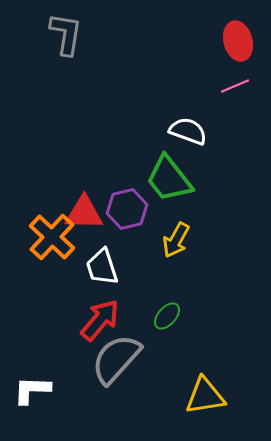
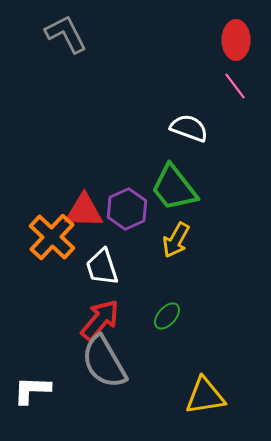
gray L-shape: rotated 36 degrees counterclockwise
red ellipse: moved 2 px left, 1 px up; rotated 15 degrees clockwise
pink line: rotated 76 degrees clockwise
white semicircle: moved 1 px right, 3 px up
green trapezoid: moved 5 px right, 9 px down
purple hexagon: rotated 12 degrees counterclockwise
red triangle: moved 2 px up
gray semicircle: moved 12 px left, 3 px down; rotated 72 degrees counterclockwise
